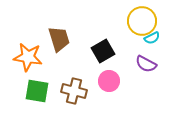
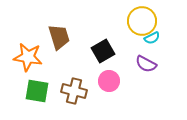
brown trapezoid: moved 2 px up
